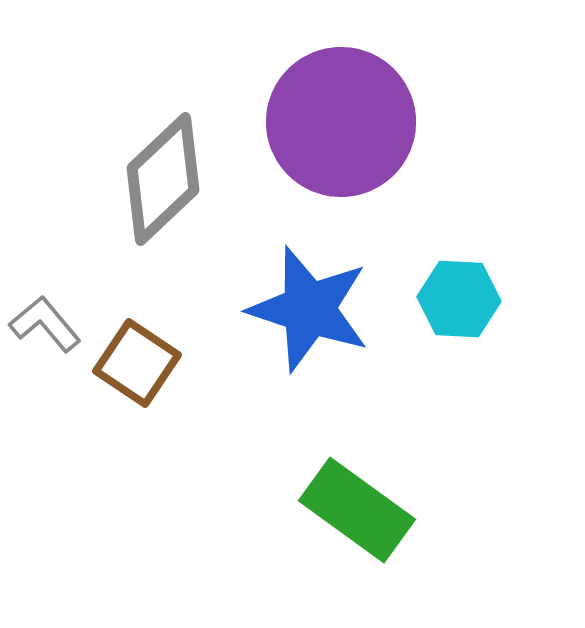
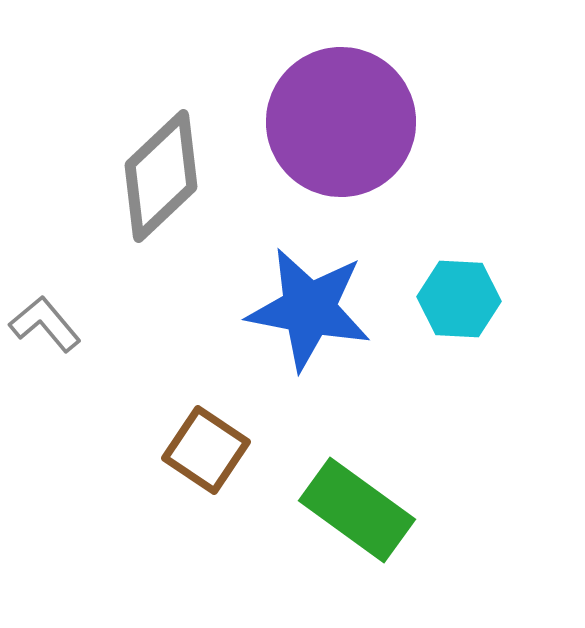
gray diamond: moved 2 px left, 3 px up
blue star: rotated 7 degrees counterclockwise
brown square: moved 69 px right, 87 px down
